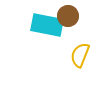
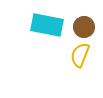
brown circle: moved 16 px right, 11 px down
